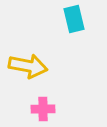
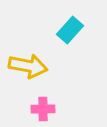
cyan rectangle: moved 4 px left, 11 px down; rotated 56 degrees clockwise
